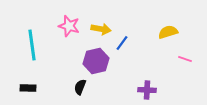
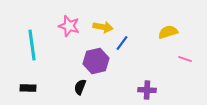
yellow arrow: moved 2 px right, 2 px up
